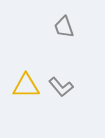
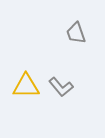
gray trapezoid: moved 12 px right, 6 px down
